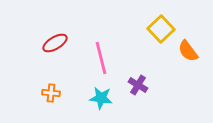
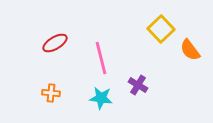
orange semicircle: moved 2 px right, 1 px up
